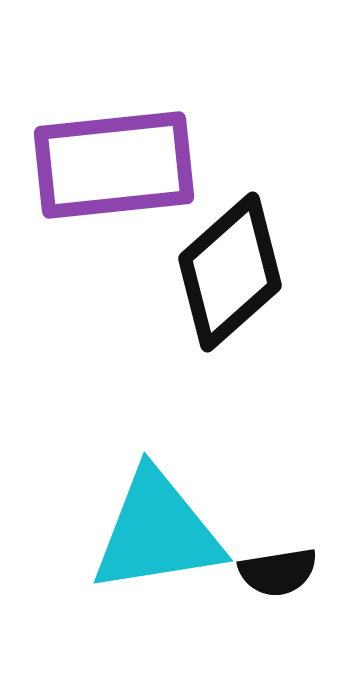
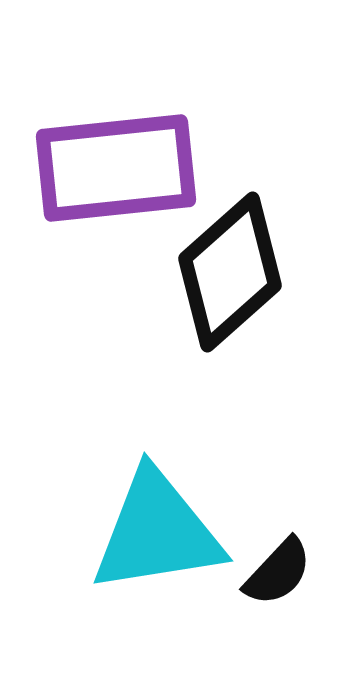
purple rectangle: moved 2 px right, 3 px down
black semicircle: rotated 38 degrees counterclockwise
